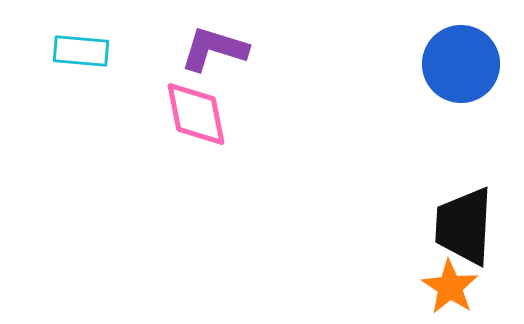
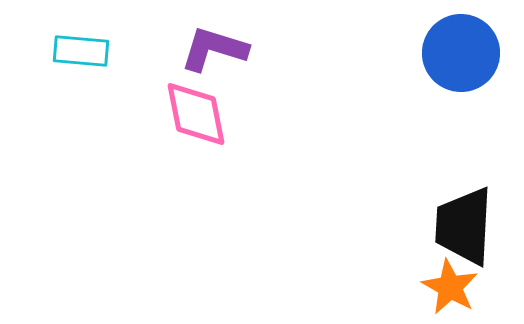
blue circle: moved 11 px up
orange star: rotated 4 degrees counterclockwise
